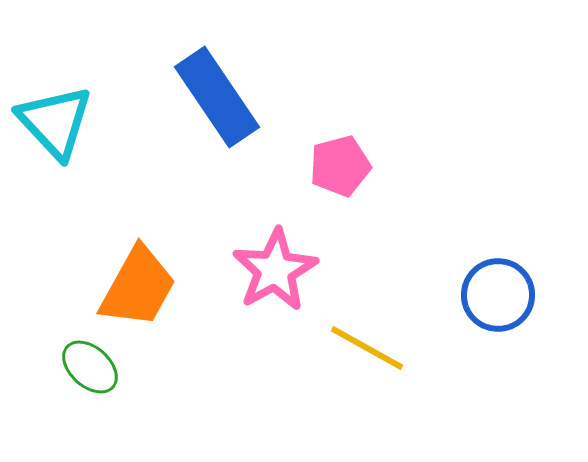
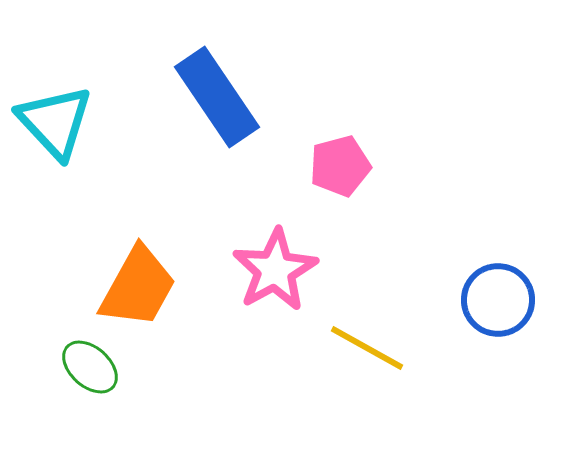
blue circle: moved 5 px down
